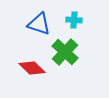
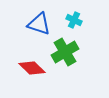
cyan cross: rotated 21 degrees clockwise
green cross: rotated 16 degrees clockwise
